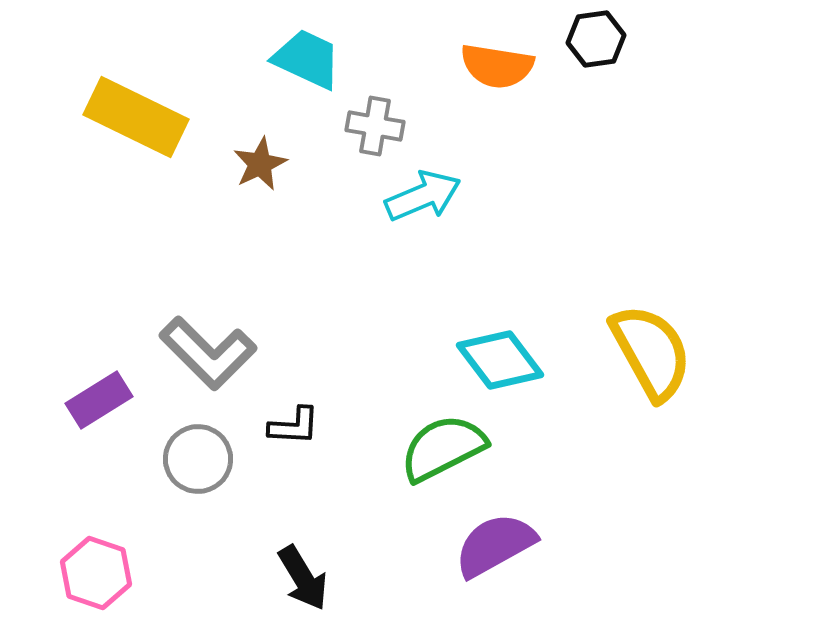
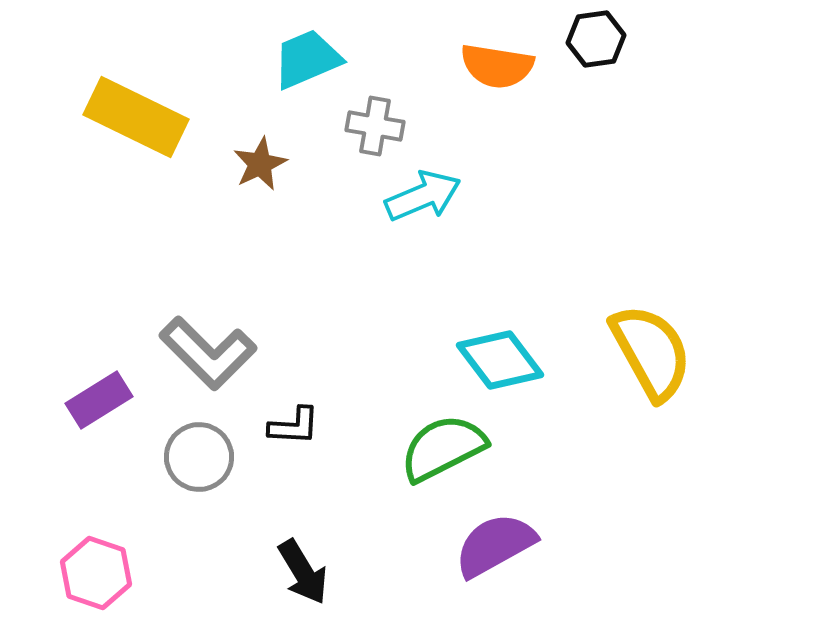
cyan trapezoid: rotated 48 degrees counterclockwise
gray circle: moved 1 px right, 2 px up
black arrow: moved 6 px up
